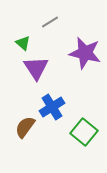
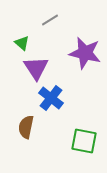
gray line: moved 2 px up
green triangle: moved 1 px left
blue cross: moved 1 px left, 9 px up; rotated 20 degrees counterclockwise
brown semicircle: moved 1 px right; rotated 25 degrees counterclockwise
green square: moved 9 px down; rotated 28 degrees counterclockwise
